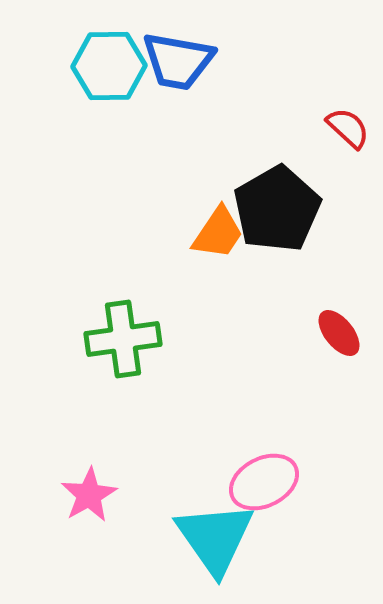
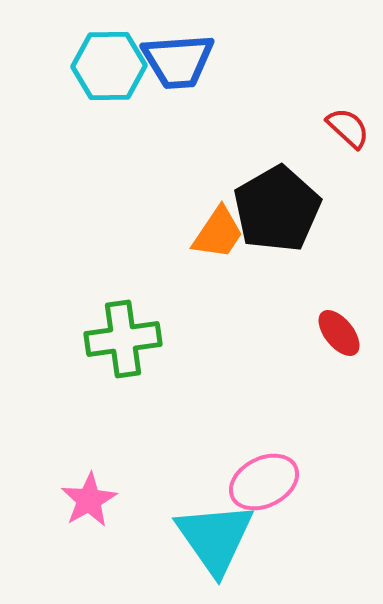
blue trapezoid: rotated 14 degrees counterclockwise
pink star: moved 5 px down
